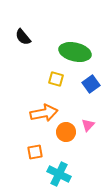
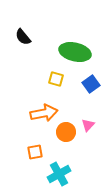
cyan cross: rotated 35 degrees clockwise
